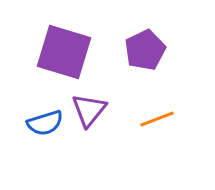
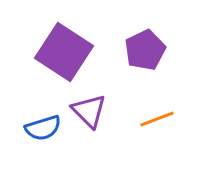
purple square: rotated 16 degrees clockwise
purple triangle: moved 1 px down; rotated 24 degrees counterclockwise
blue semicircle: moved 2 px left, 5 px down
